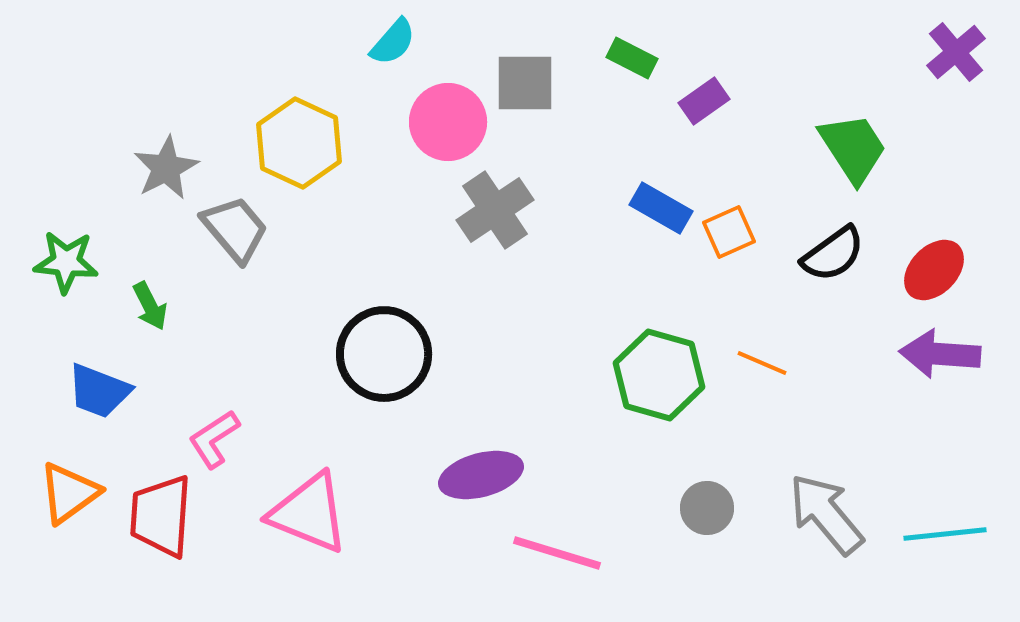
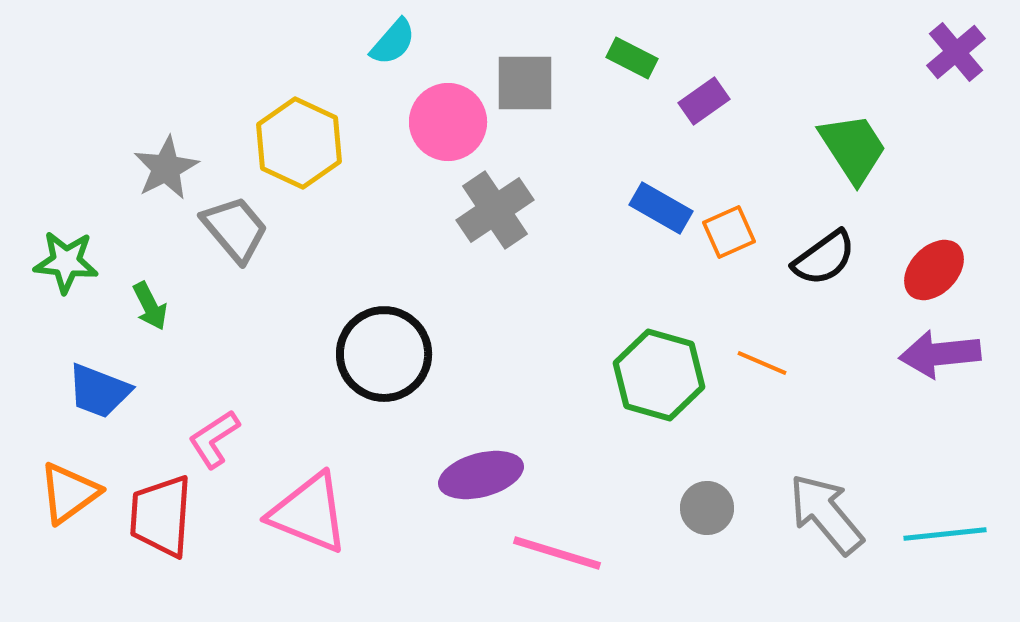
black semicircle: moved 9 px left, 4 px down
purple arrow: rotated 10 degrees counterclockwise
